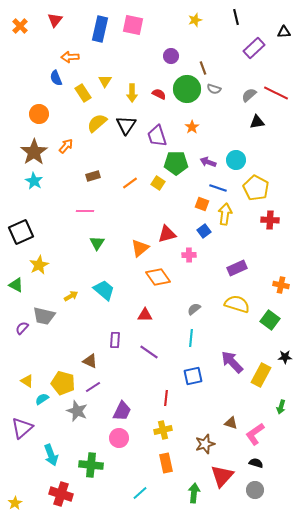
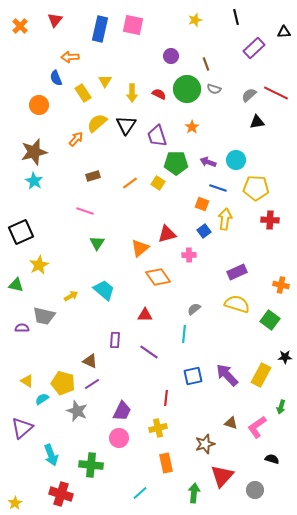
brown line at (203, 68): moved 3 px right, 4 px up
orange circle at (39, 114): moved 9 px up
orange arrow at (66, 146): moved 10 px right, 7 px up
brown star at (34, 152): rotated 20 degrees clockwise
yellow pentagon at (256, 188): rotated 25 degrees counterclockwise
pink line at (85, 211): rotated 18 degrees clockwise
yellow arrow at (225, 214): moved 5 px down
purple rectangle at (237, 268): moved 4 px down
green triangle at (16, 285): rotated 14 degrees counterclockwise
purple semicircle at (22, 328): rotated 48 degrees clockwise
cyan line at (191, 338): moved 7 px left, 4 px up
purple arrow at (232, 362): moved 5 px left, 13 px down
purple line at (93, 387): moved 1 px left, 3 px up
yellow cross at (163, 430): moved 5 px left, 2 px up
pink L-shape at (255, 434): moved 2 px right, 7 px up
black semicircle at (256, 463): moved 16 px right, 4 px up
